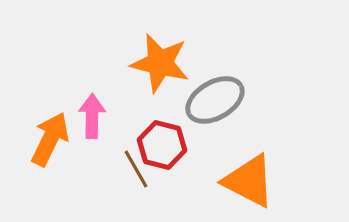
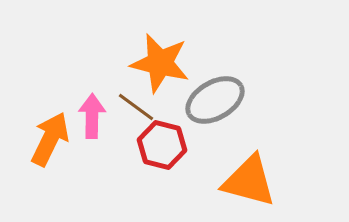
brown line: moved 62 px up; rotated 24 degrees counterclockwise
orange triangle: rotated 12 degrees counterclockwise
